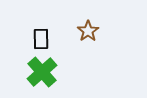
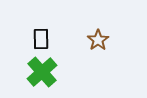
brown star: moved 10 px right, 9 px down
